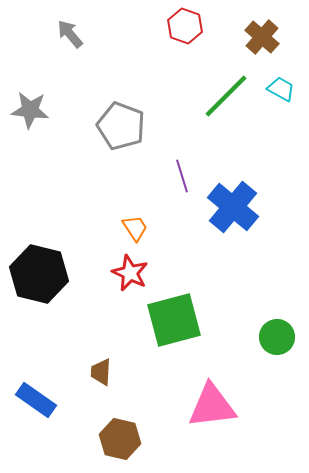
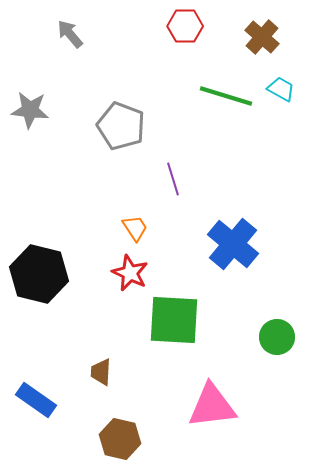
red hexagon: rotated 20 degrees counterclockwise
green line: rotated 62 degrees clockwise
purple line: moved 9 px left, 3 px down
blue cross: moved 37 px down
green square: rotated 18 degrees clockwise
